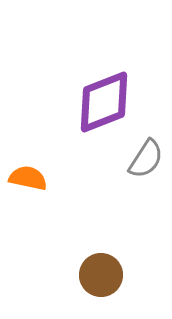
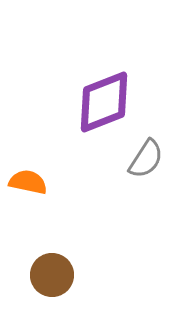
orange semicircle: moved 4 px down
brown circle: moved 49 px left
